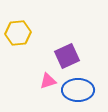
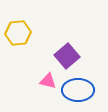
purple square: rotated 15 degrees counterclockwise
pink triangle: rotated 30 degrees clockwise
